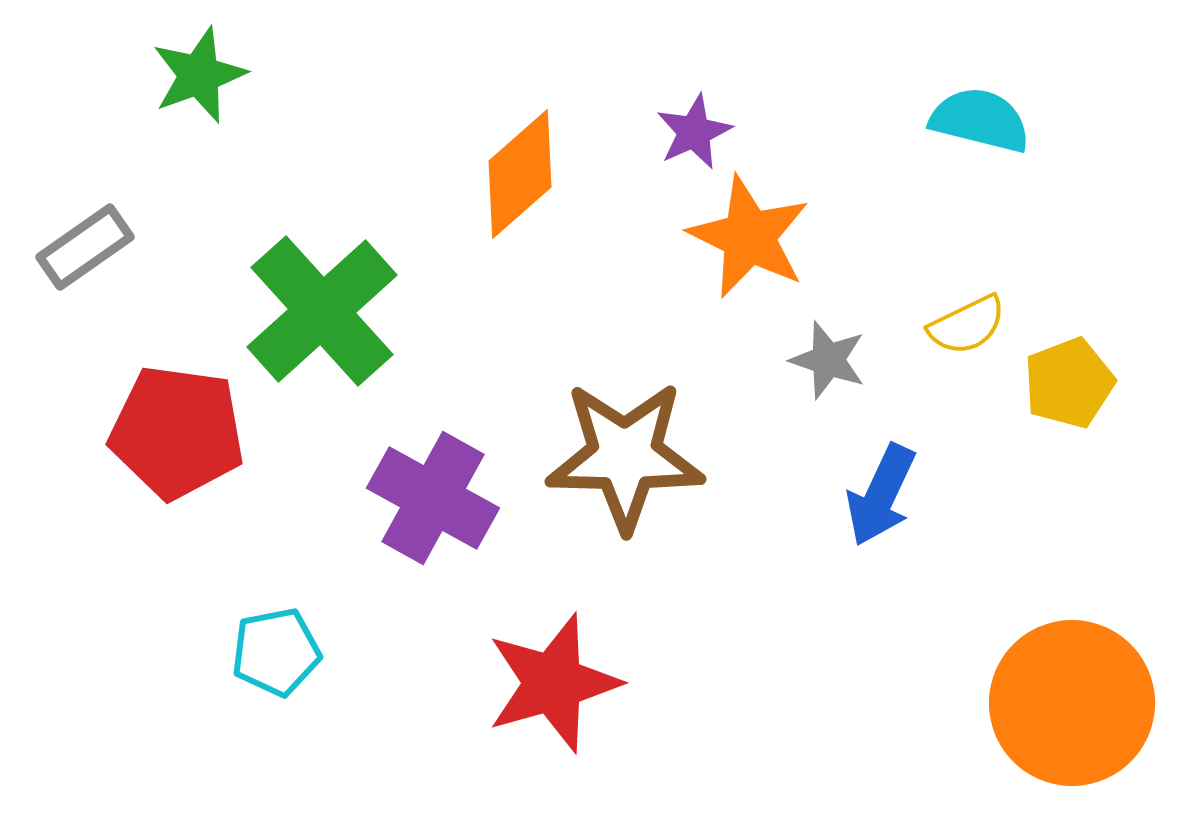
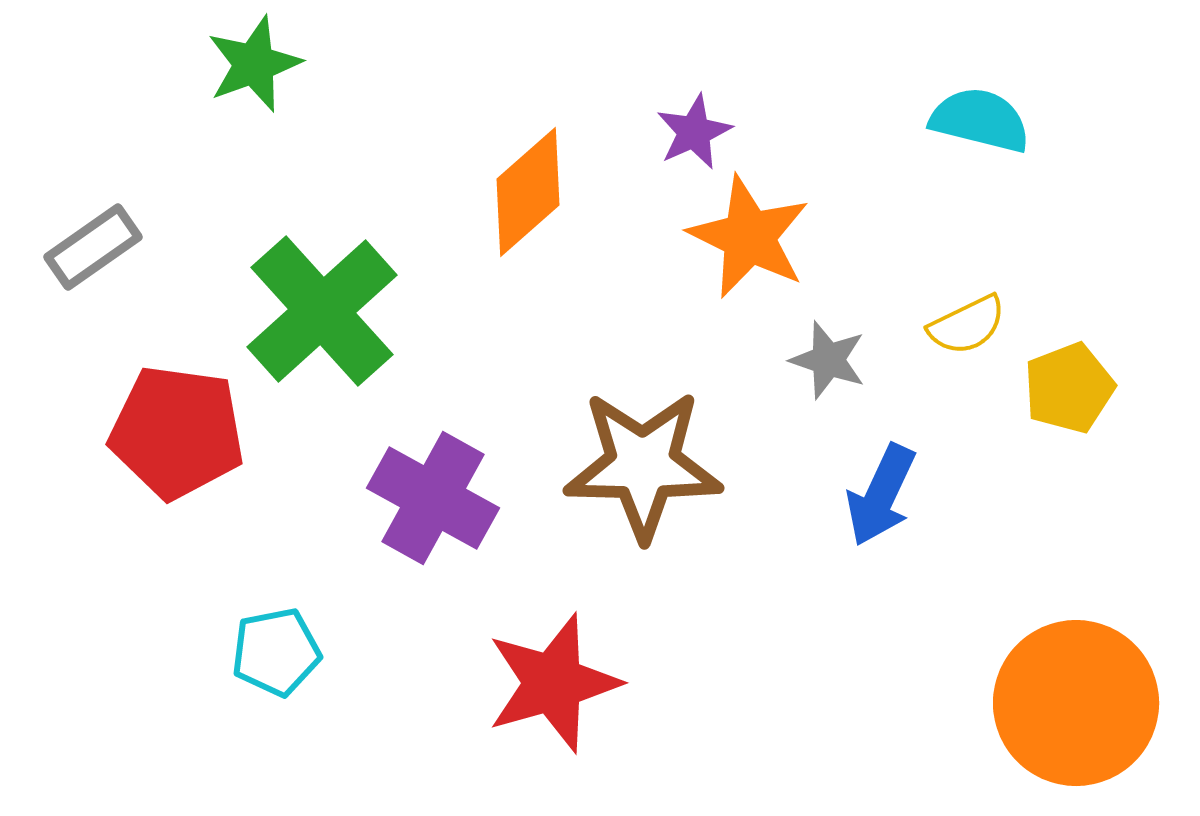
green star: moved 55 px right, 11 px up
orange diamond: moved 8 px right, 18 px down
gray rectangle: moved 8 px right
yellow pentagon: moved 5 px down
brown star: moved 18 px right, 9 px down
orange circle: moved 4 px right
